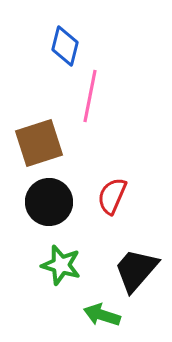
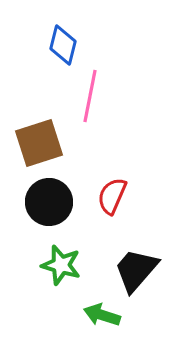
blue diamond: moved 2 px left, 1 px up
